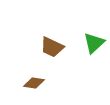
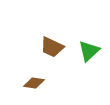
green triangle: moved 5 px left, 8 px down
